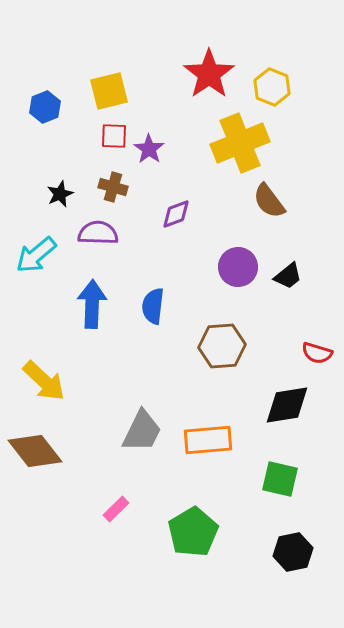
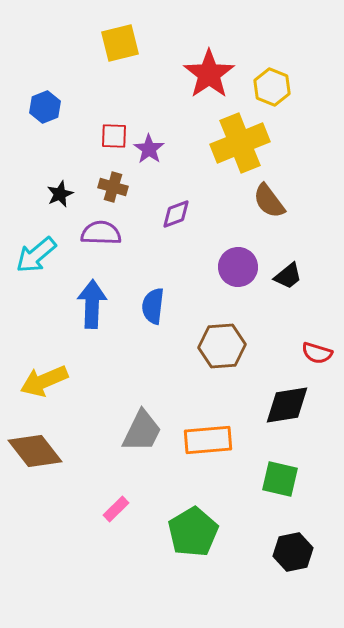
yellow square: moved 11 px right, 48 px up
purple semicircle: moved 3 px right
yellow arrow: rotated 114 degrees clockwise
